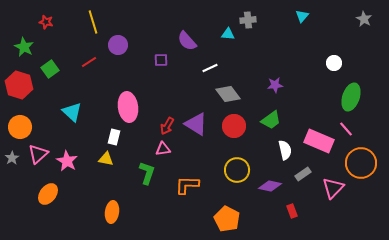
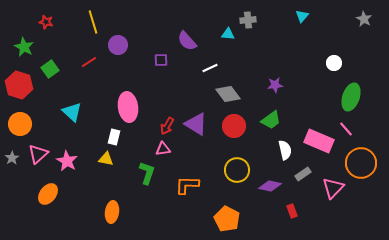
orange circle at (20, 127): moved 3 px up
